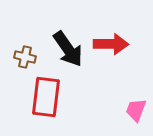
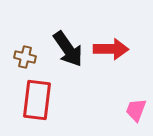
red arrow: moved 5 px down
red rectangle: moved 9 px left, 3 px down
